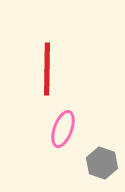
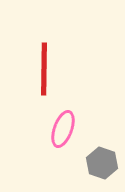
red line: moved 3 px left
